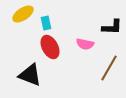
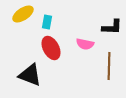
cyan rectangle: moved 1 px right, 1 px up; rotated 24 degrees clockwise
red ellipse: moved 1 px right, 1 px down
brown line: moved 2 px up; rotated 28 degrees counterclockwise
